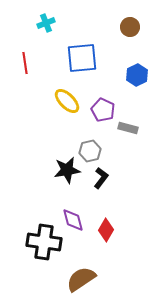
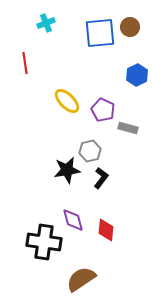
blue square: moved 18 px right, 25 px up
red diamond: rotated 25 degrees counterclockwise
